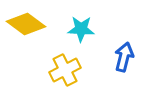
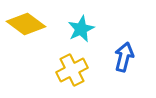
cyan star: rotated 28 degrees counterclockwise
yellow cross: moved 7 px right
